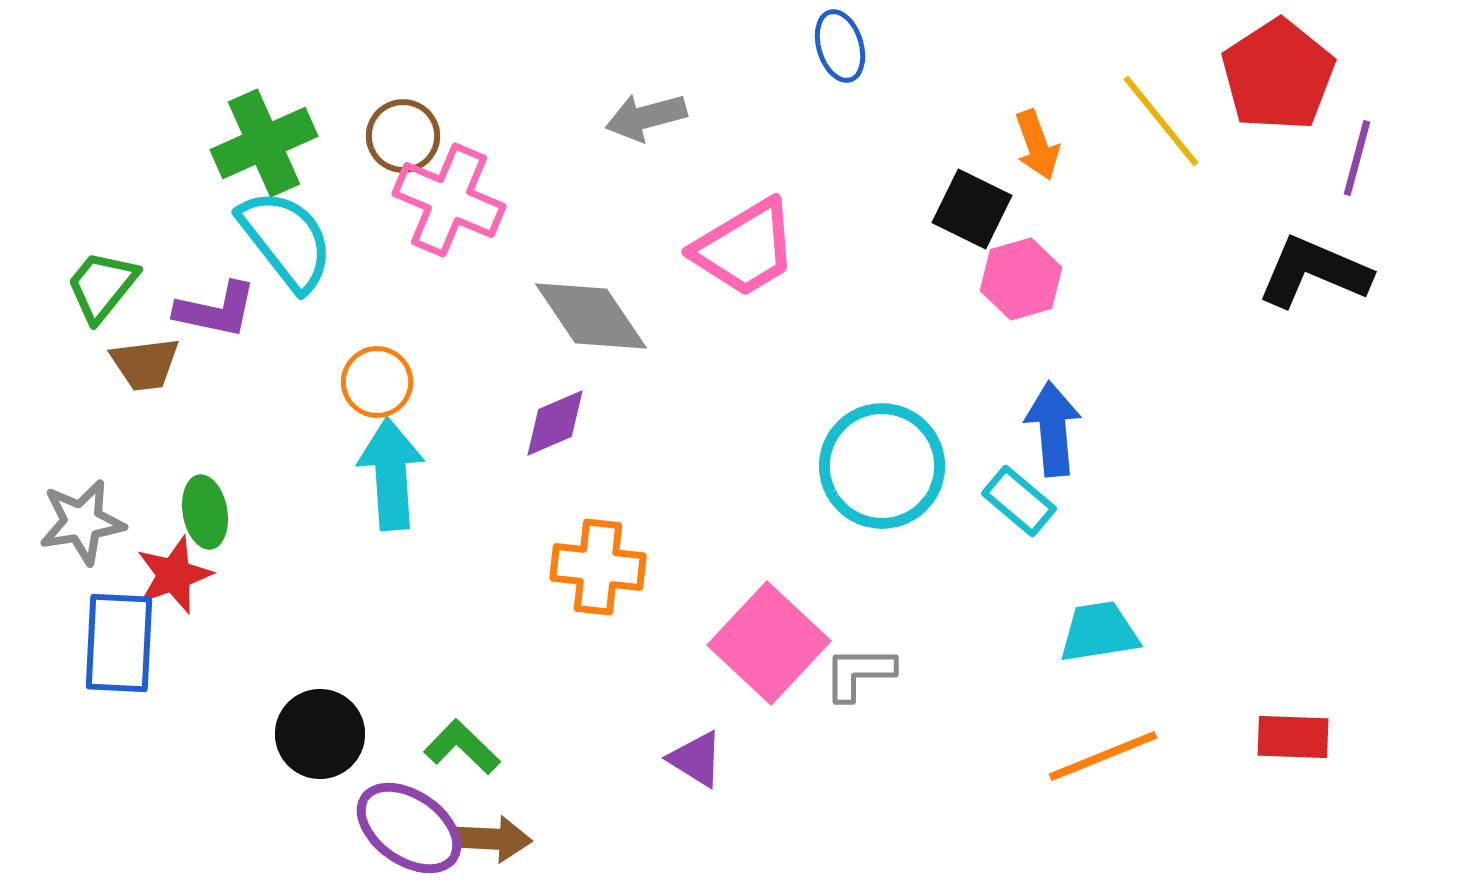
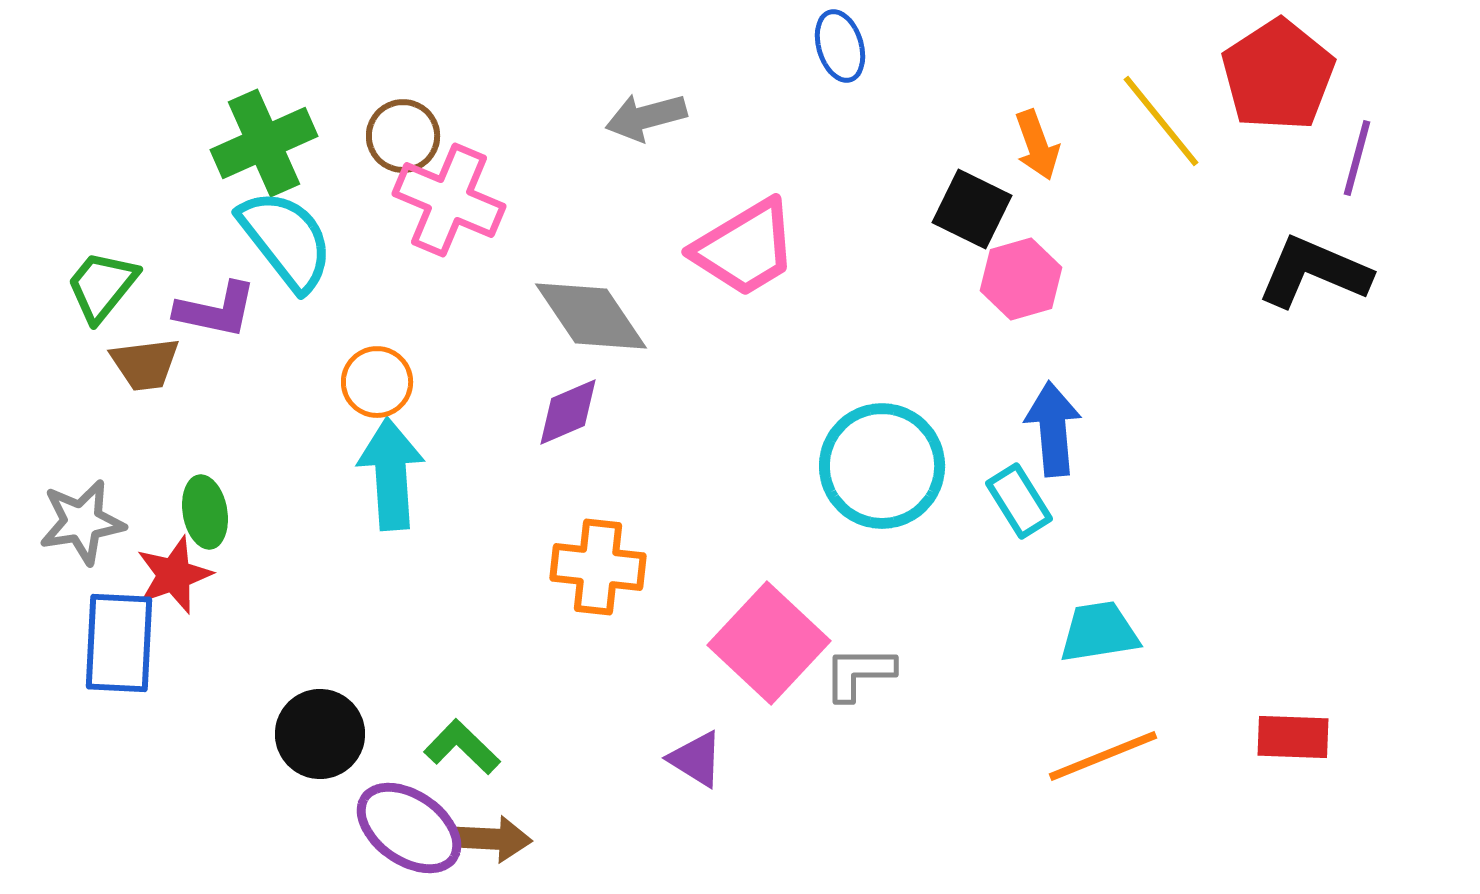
purple diamond: moved 13 px right, 11 px up
cyan rectangle: rotated 18 degrees clockwise
